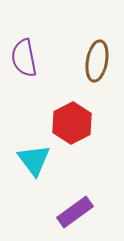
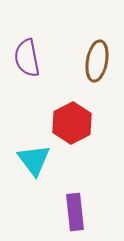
purple semicircle: moved 3 px right
purple rectangle: rotated 60 degrees counterclockwise
